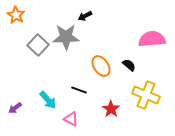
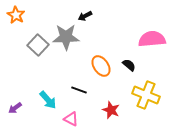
red star: moved 1 px down; rotated 12 degrees counterclockwise
